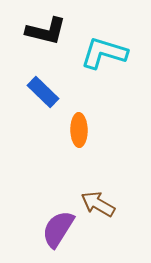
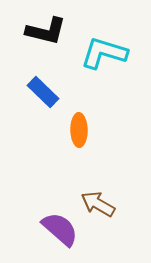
purple semicircle: moved 2 px right; rotated 99 degrees clockwise
